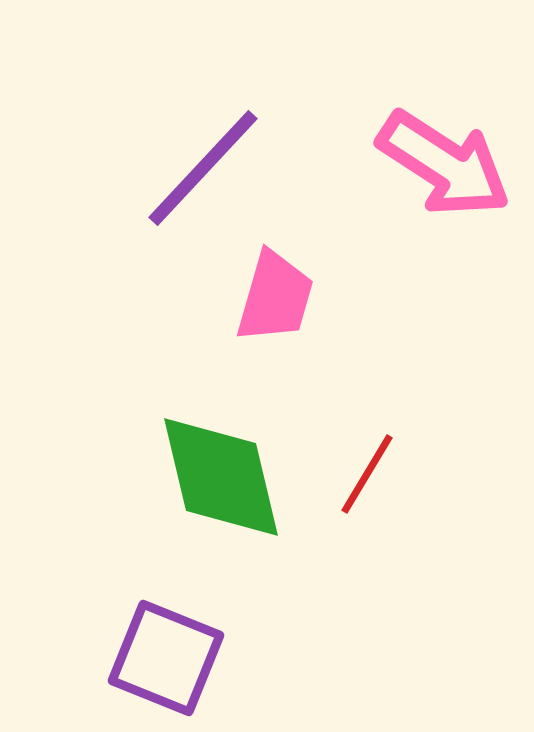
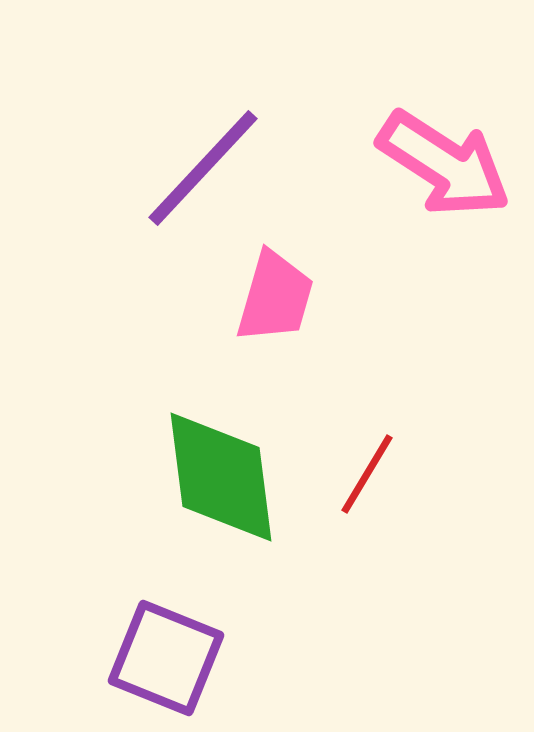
green diamond: rotated 6 degrees clockwise
